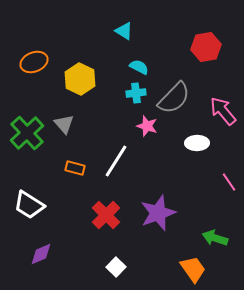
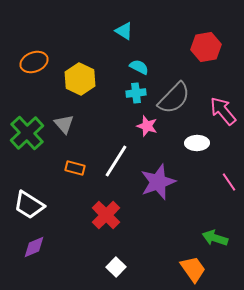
purple star: moved 31 px up
purple diamond: moved 7 px left, 7 px up
